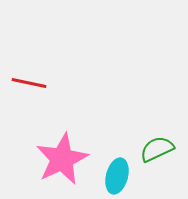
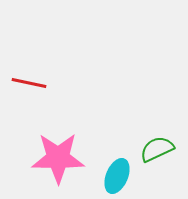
pink star: moved 4 px left, 1 px up; rotated 26 degrees clockwise
cyan ellipse: rotated 8 degrees clockwise
